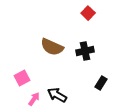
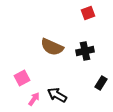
red square: rotated 24 degrees clockwise
